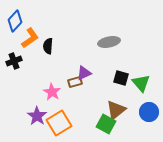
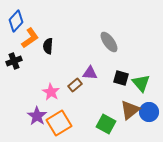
blue diamond: moved 1 px right
gray ellipse: rotated 65 degrees clockwise
purple triangle: moved 6 px right; rotated 28 degrees clockwise
brown rectangle: moved 3 px down; rotated 24 degrees counterclockwise
pink star: moved 1 px left
brown triangle: moved 14 px right
